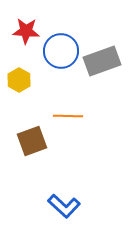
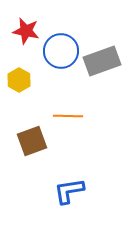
red star: rotated 8 degrees clockwise
blue L-shape: moved 5 px right, 15 px up; rotated 128 degrees clockwise
